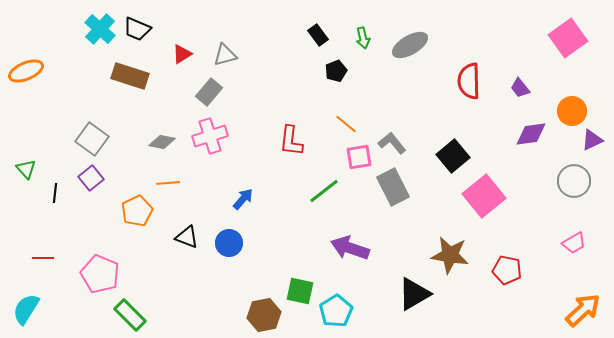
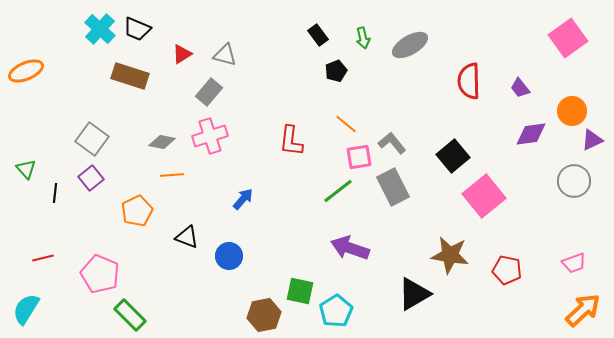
gray triangle at (225, 55): rotated 30 degrees clockwise
orange line at (168, 183): moved 4 px right, 8 px up
green line at (324, 191): moved 14 px right
blue circle at (229, 243): moved 13 px down
pink trapezoid at (574, 243): moved 20 px down; rotated 10 degrees clockwise
red line at (43, 258): rotated 15 degrees counterclockwise
